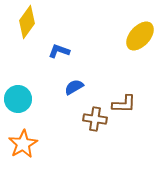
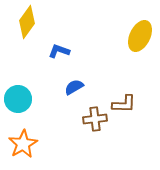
yellow ellipse: rotated 16 degrees counterclockwise
brown cross: rotated 15 degrees counterclockwise
